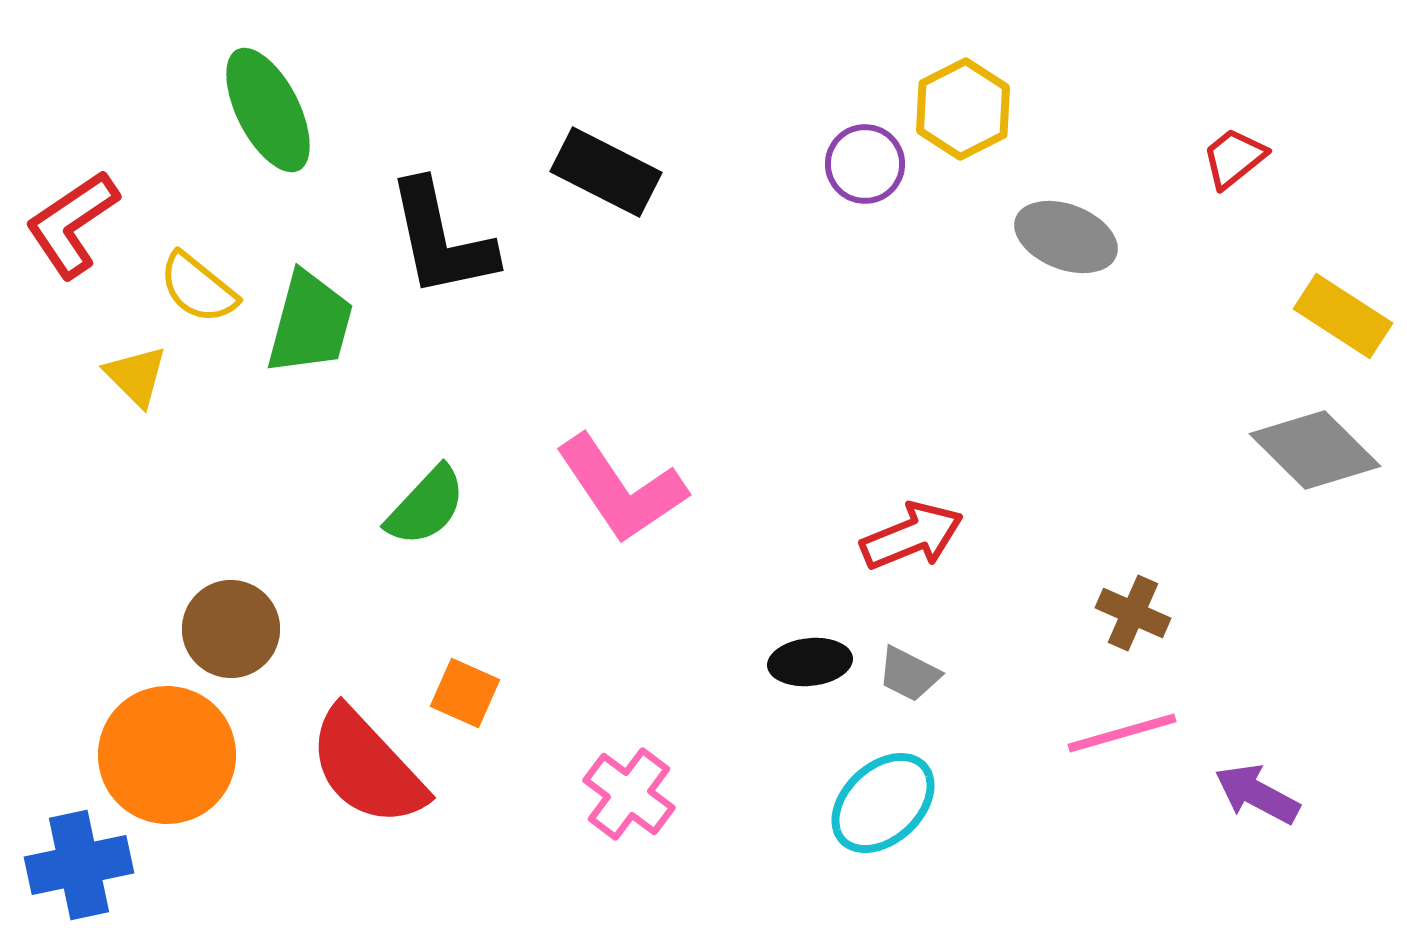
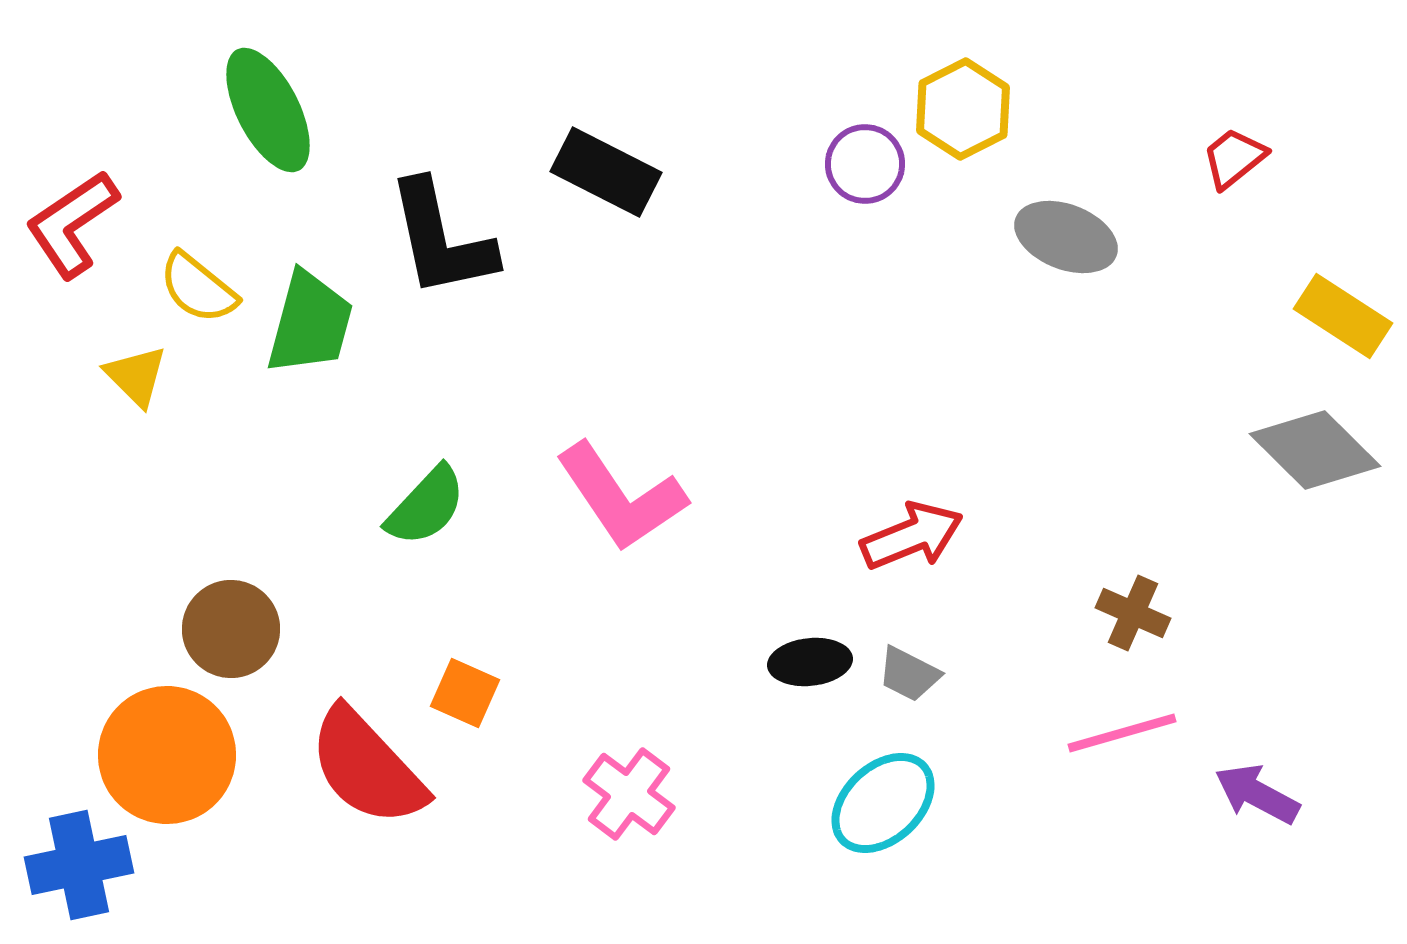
pink L-shape: moved 8 px down
